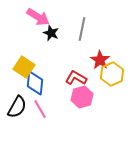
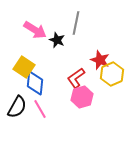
pink arrow: moved 3 px left, 13 px down
gray line: moved 6 px left, 6 px up
black star: moved 6 px right, 7 px down
red star: rotated 12 degrees counterclockwise
red L-shape: rotated 65 degrees counterclockwise
